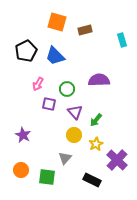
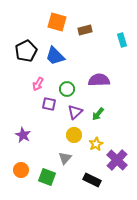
purple triangle: rotated 28 degrees clockwise
green arrow: moved 2 px right, 6 px up
green square: rotated 12 degrees clockwise
